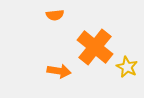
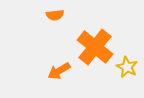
orange arrow: rotated 140 degrees clockwise
